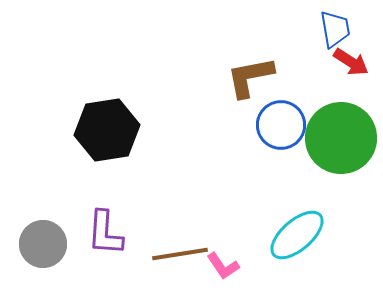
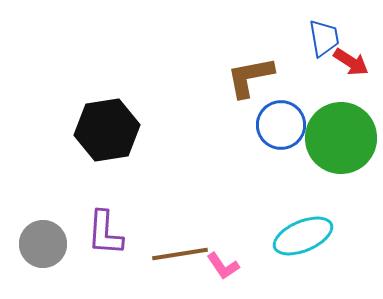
blue trapezoid: moved 11 px left, 9 px down
cyan ellipse: moved 6 px right, 1 px down; rotated 18 degrees clockwise
